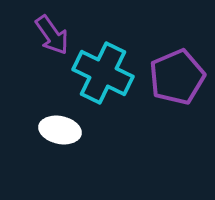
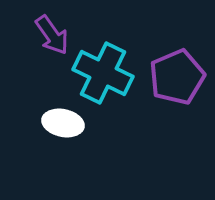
white ellipse: moved 3 px right, 7 px up
